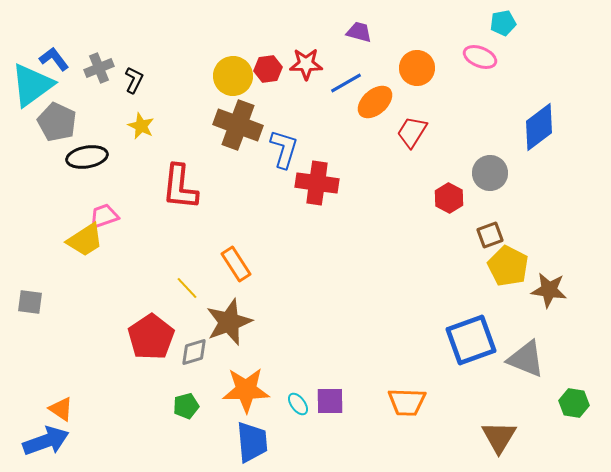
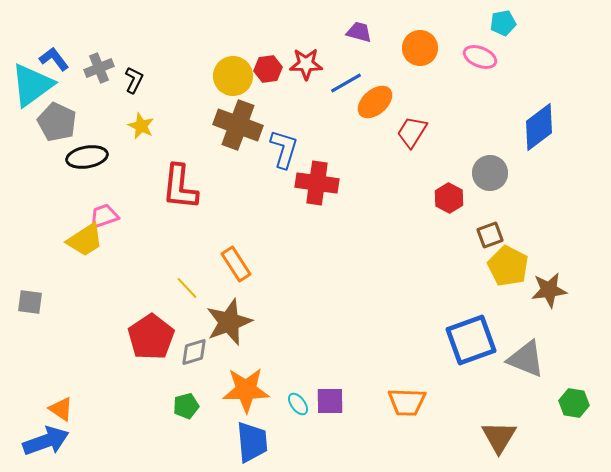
orange circle at (417, 68): moved 3 px right, 20 px up
brown star at (549, 290): rotated 15 degrees counterclockwise
